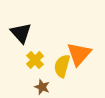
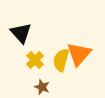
yellow semicircle: moved 1 px left, 6 px up
